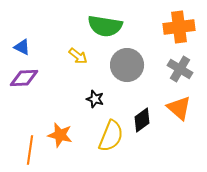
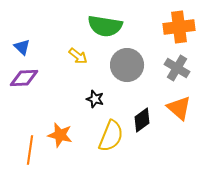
blue triangle: rotated 18 degrees clockwise
gray cross: moved 3 px left, 1 px up
